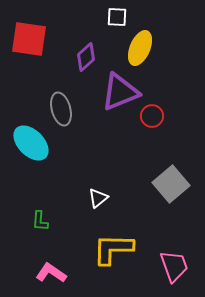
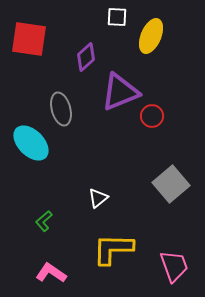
yellow ellipse: moved 11 px right, 12 px up
green L-shape: moved 4 px right; rotated 45 degrees clockwise
